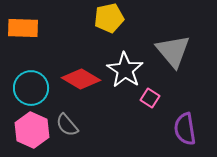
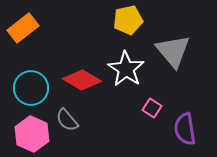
yellow pentagon: moved 19 px right, 2 px down
orange rectangle: rotated 40 degrees counterclockwise
white star: moved 1 px right, 1 px up
red diamond: moved 1 px right, 1 px down
pink square: moved 2 px right, 10 px down
gray semicircle: moved 5 px up
pink hexagon: moved 4 px down
